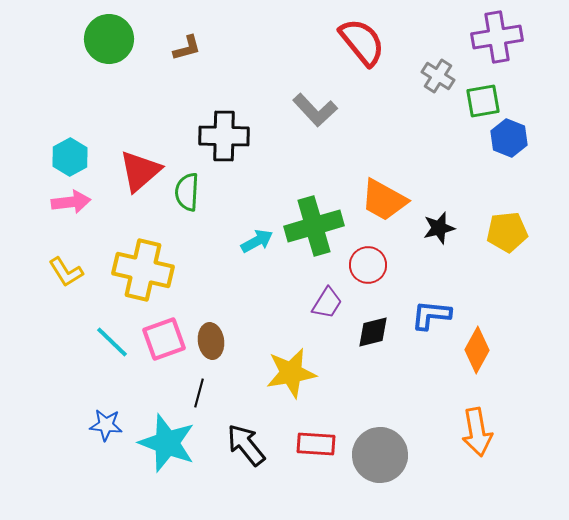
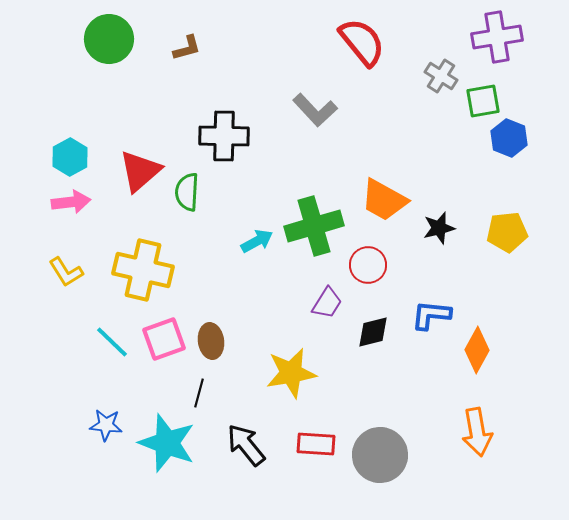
gray cross: moved 3 px right
